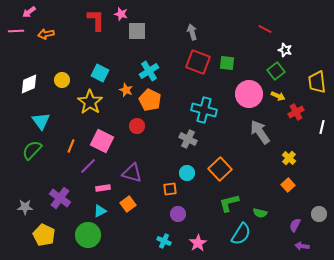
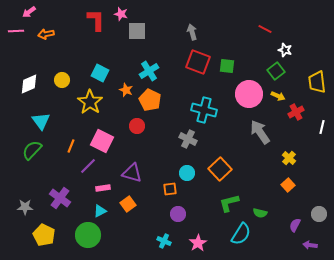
green square at (227, 63): moved 3 px down
purple arrow at (302, 246): moved 8 px right, 1 px up
